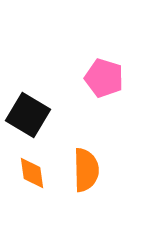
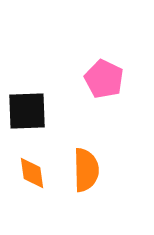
pink pentagon: moved 1 px down; rotated 9 degrees clockwise
black square: moved 1 px left, 4 px up; rotated 33 degrees counterclockwise
